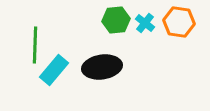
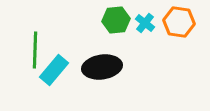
green line: moved 5 px down
